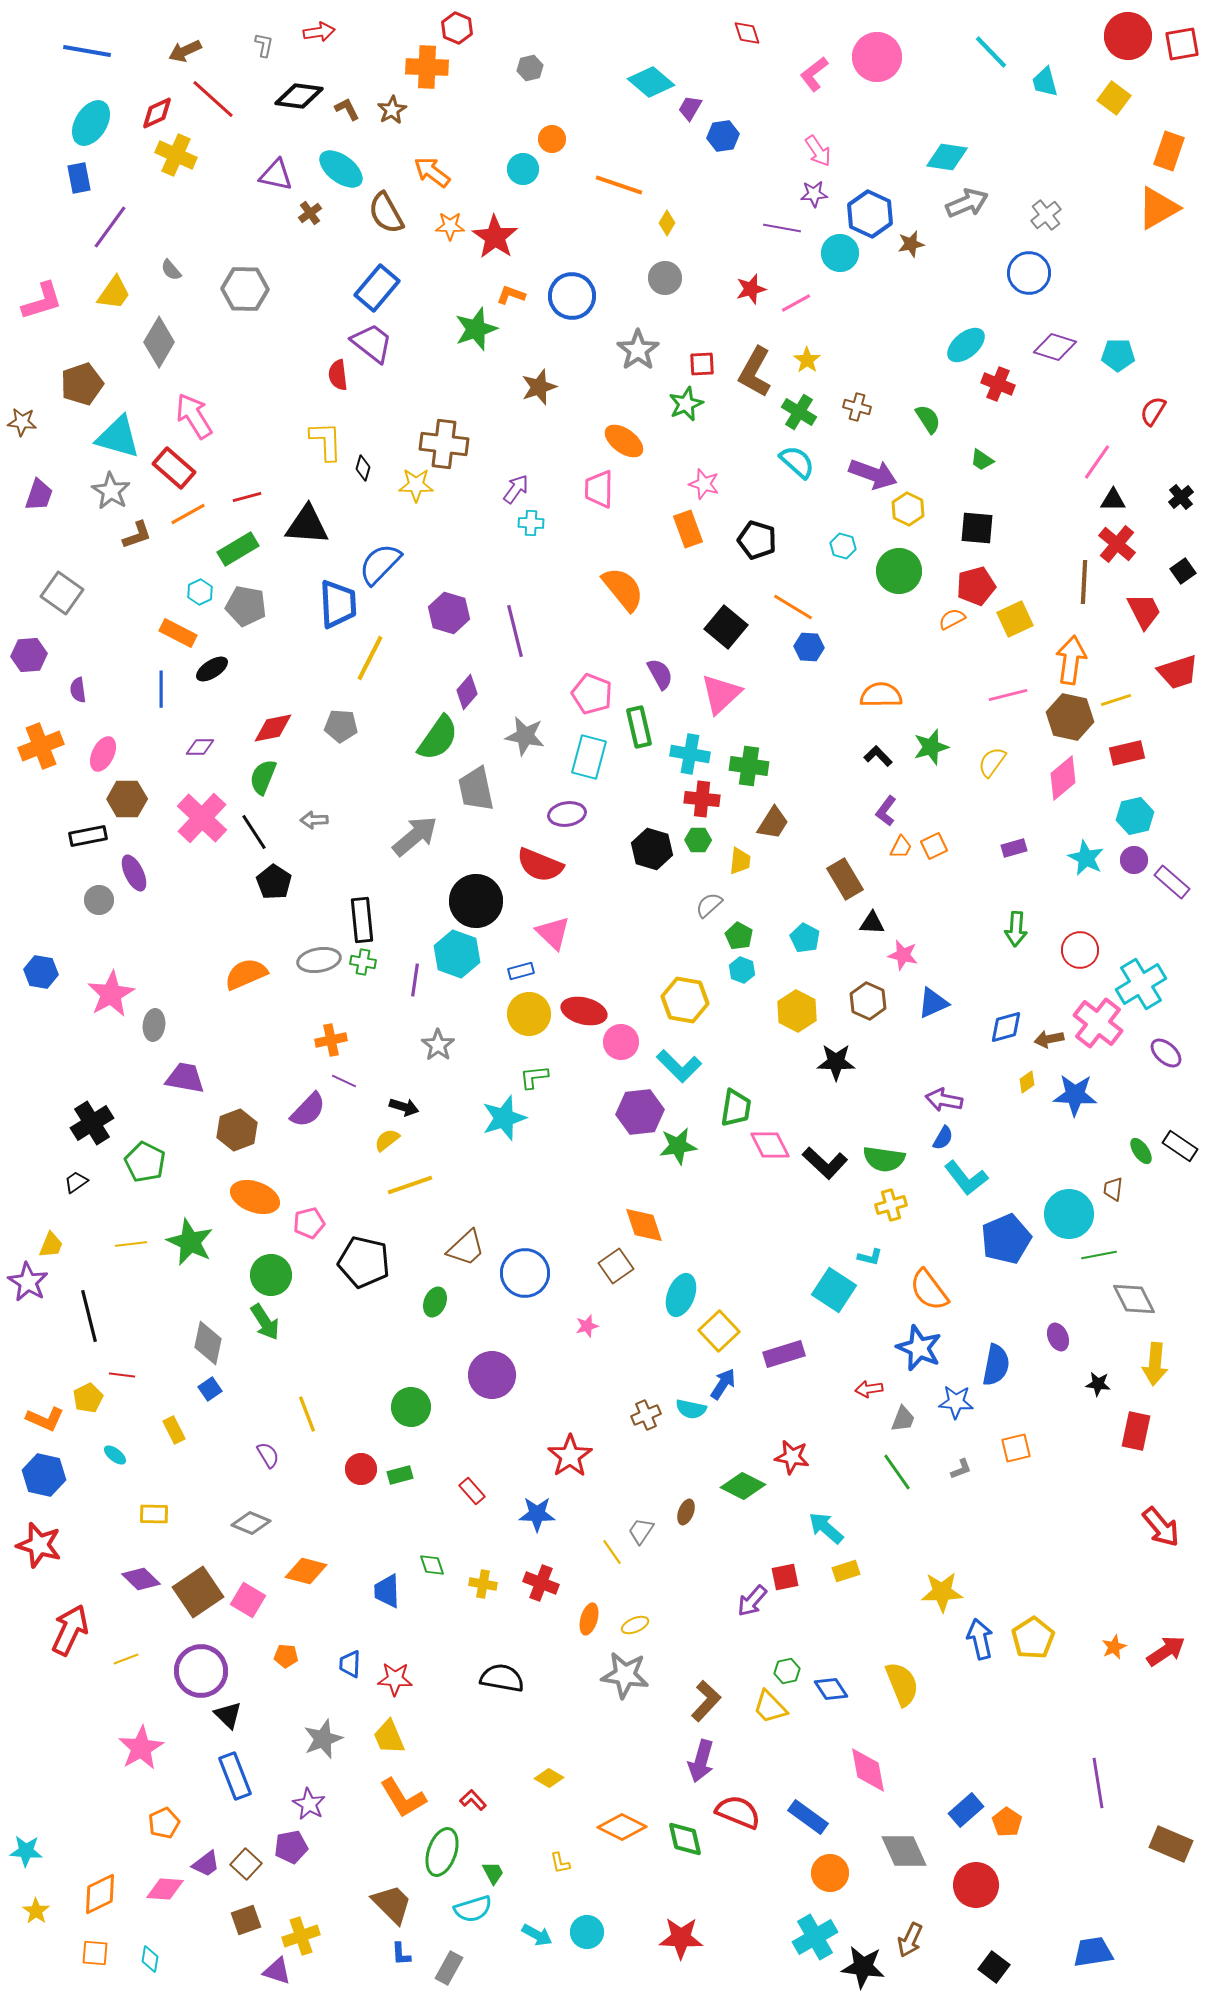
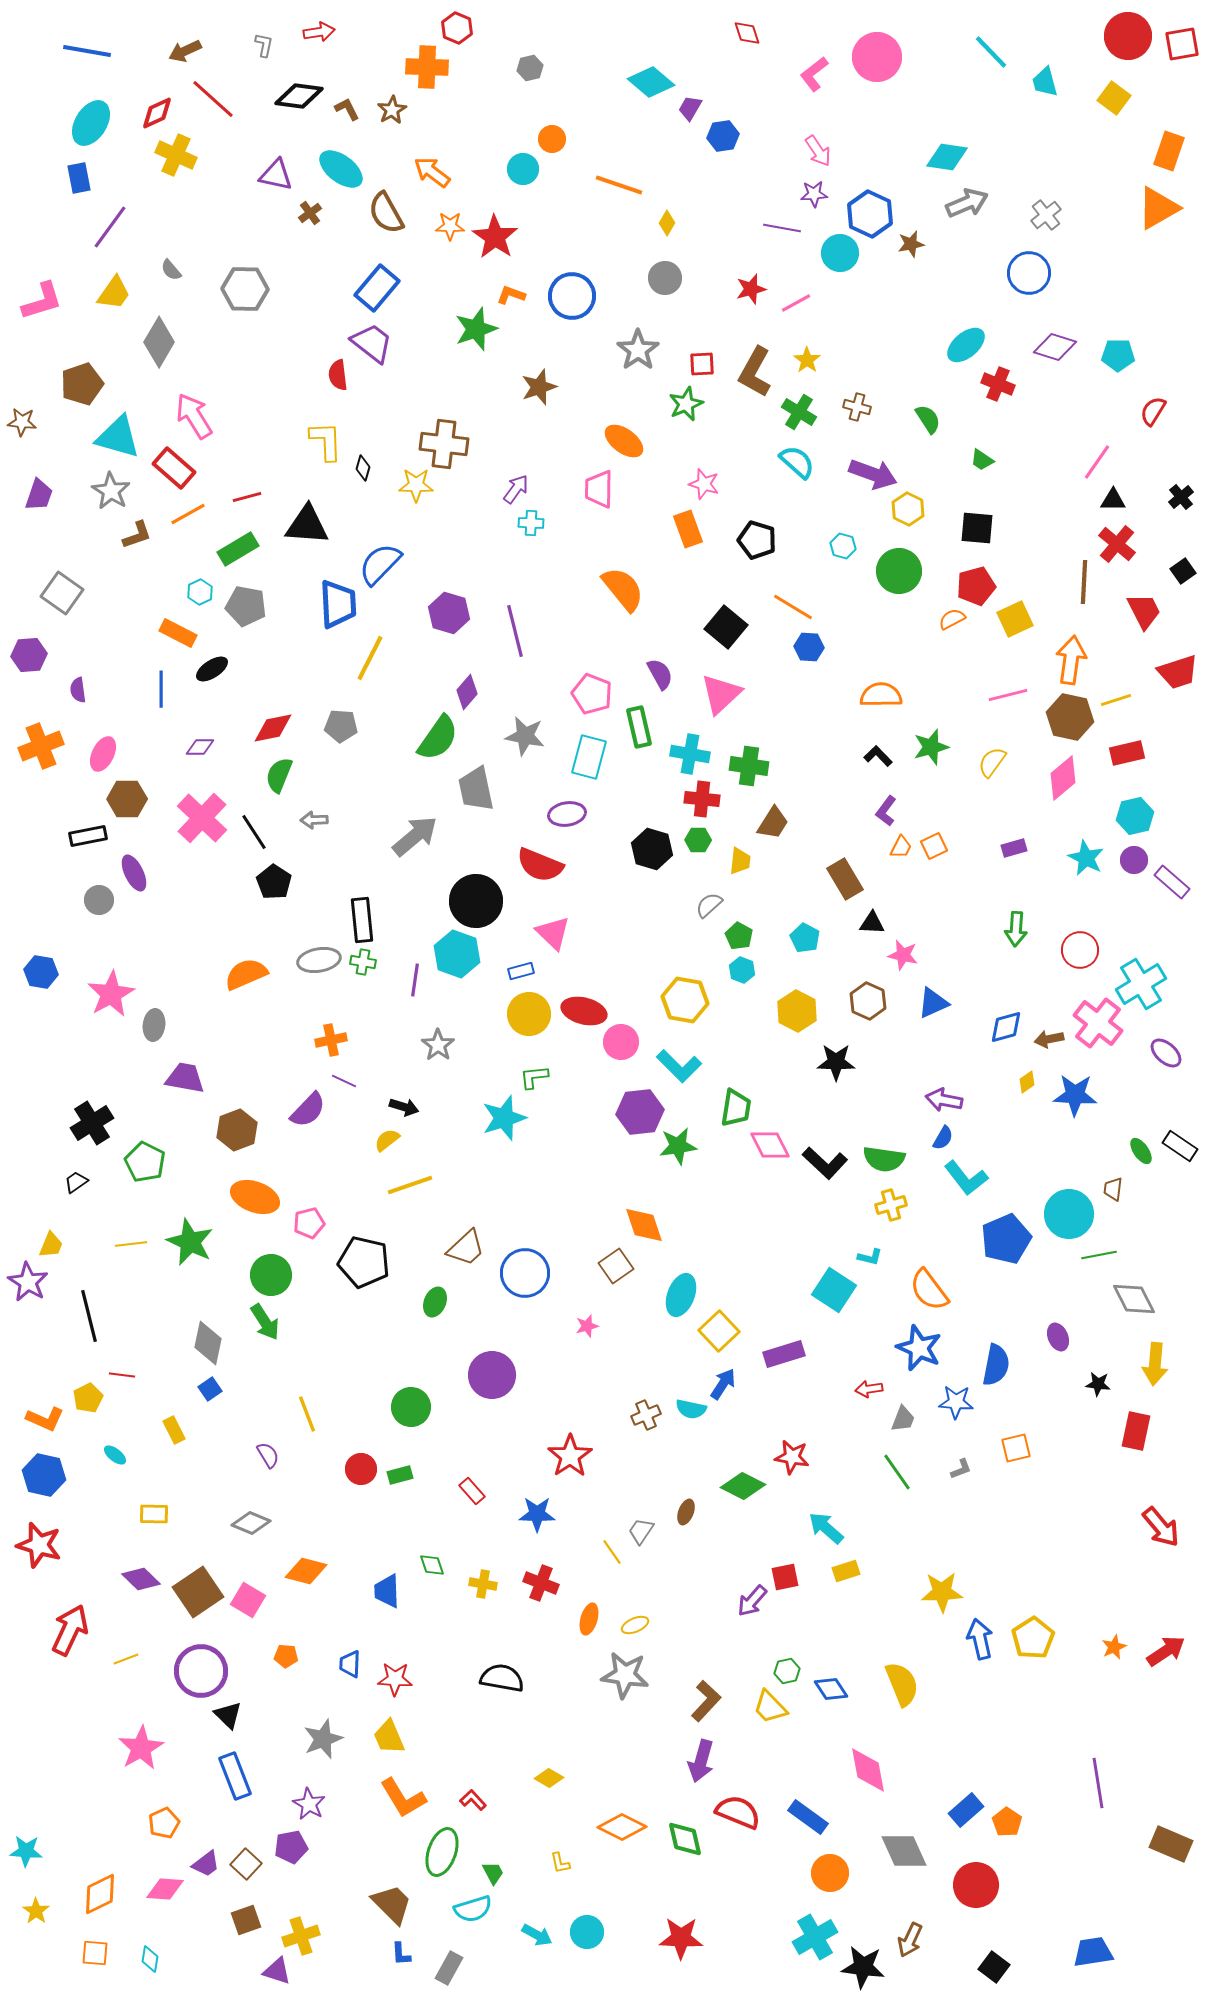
green semicircle at (263, 777): moved 16 px right, 2 px up
